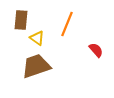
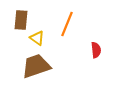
red semicircle: rotated 35 degrees clockwise
